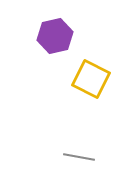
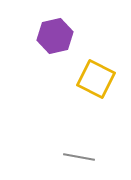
yellow square: moved 5 px right
